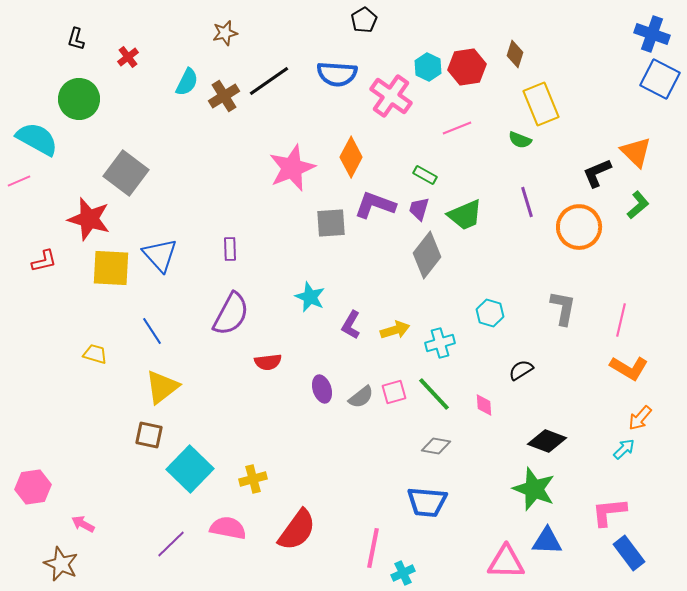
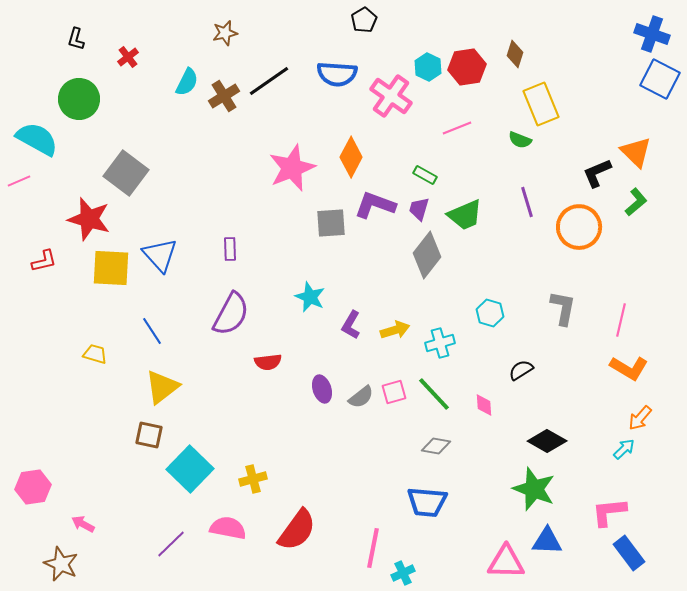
green L-shape at (638, 205): moved 2 px left, 3 px up
black diamond at (547, 441): rotated 9 degrees clockwise
